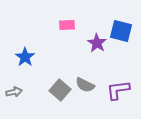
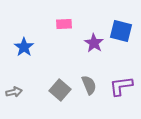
pink rectangle: moved 3 px left, 1 px up
purple star: moved 3 px left
blue star: moved 1 px left, 10 px up
gray semicircle: moved 4 px right; rotated 138 degrees counterclockwise
purple L-shape: moved 3 px right, 4 px up
